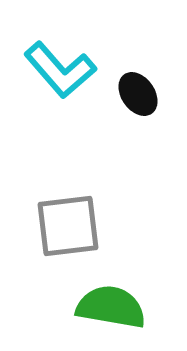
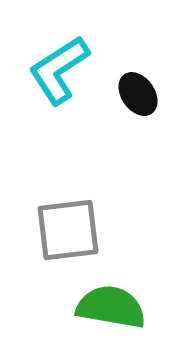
cyan L-shape: moved 1 px left; rotated 98 degrees clockwise
gray square: moved 4 px down
